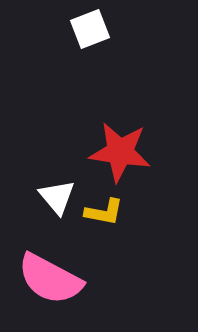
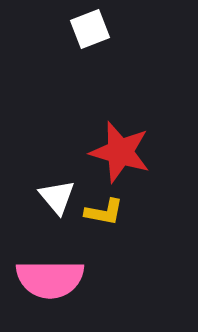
red star: rotated 8 degrees clockwise
pink semicircle: rotated 28 degrees counterclockwise
